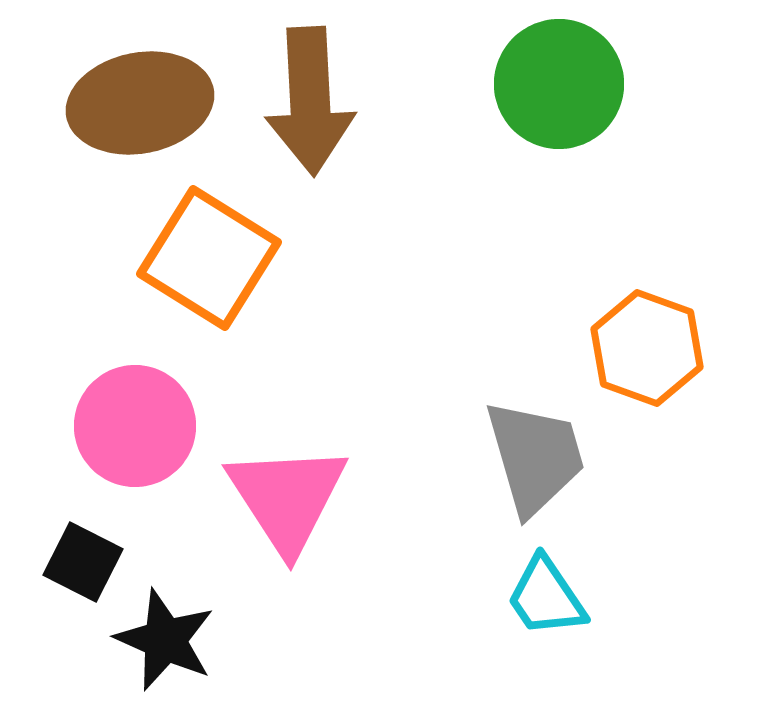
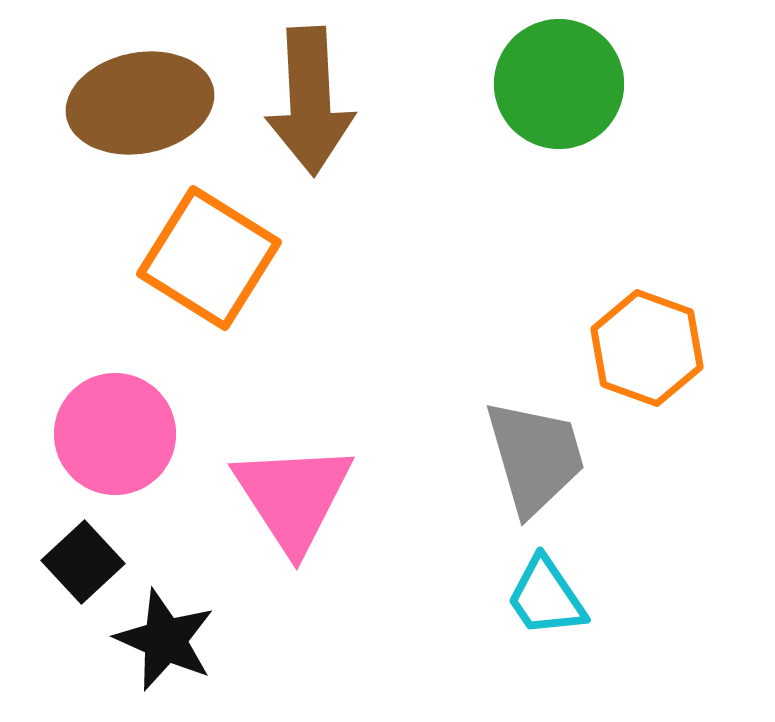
pink circle: moved 20 px left, 8 px down
pink triangle: moved 6 px right, 1 px up
black square: rotated 20 degrees clockwise
